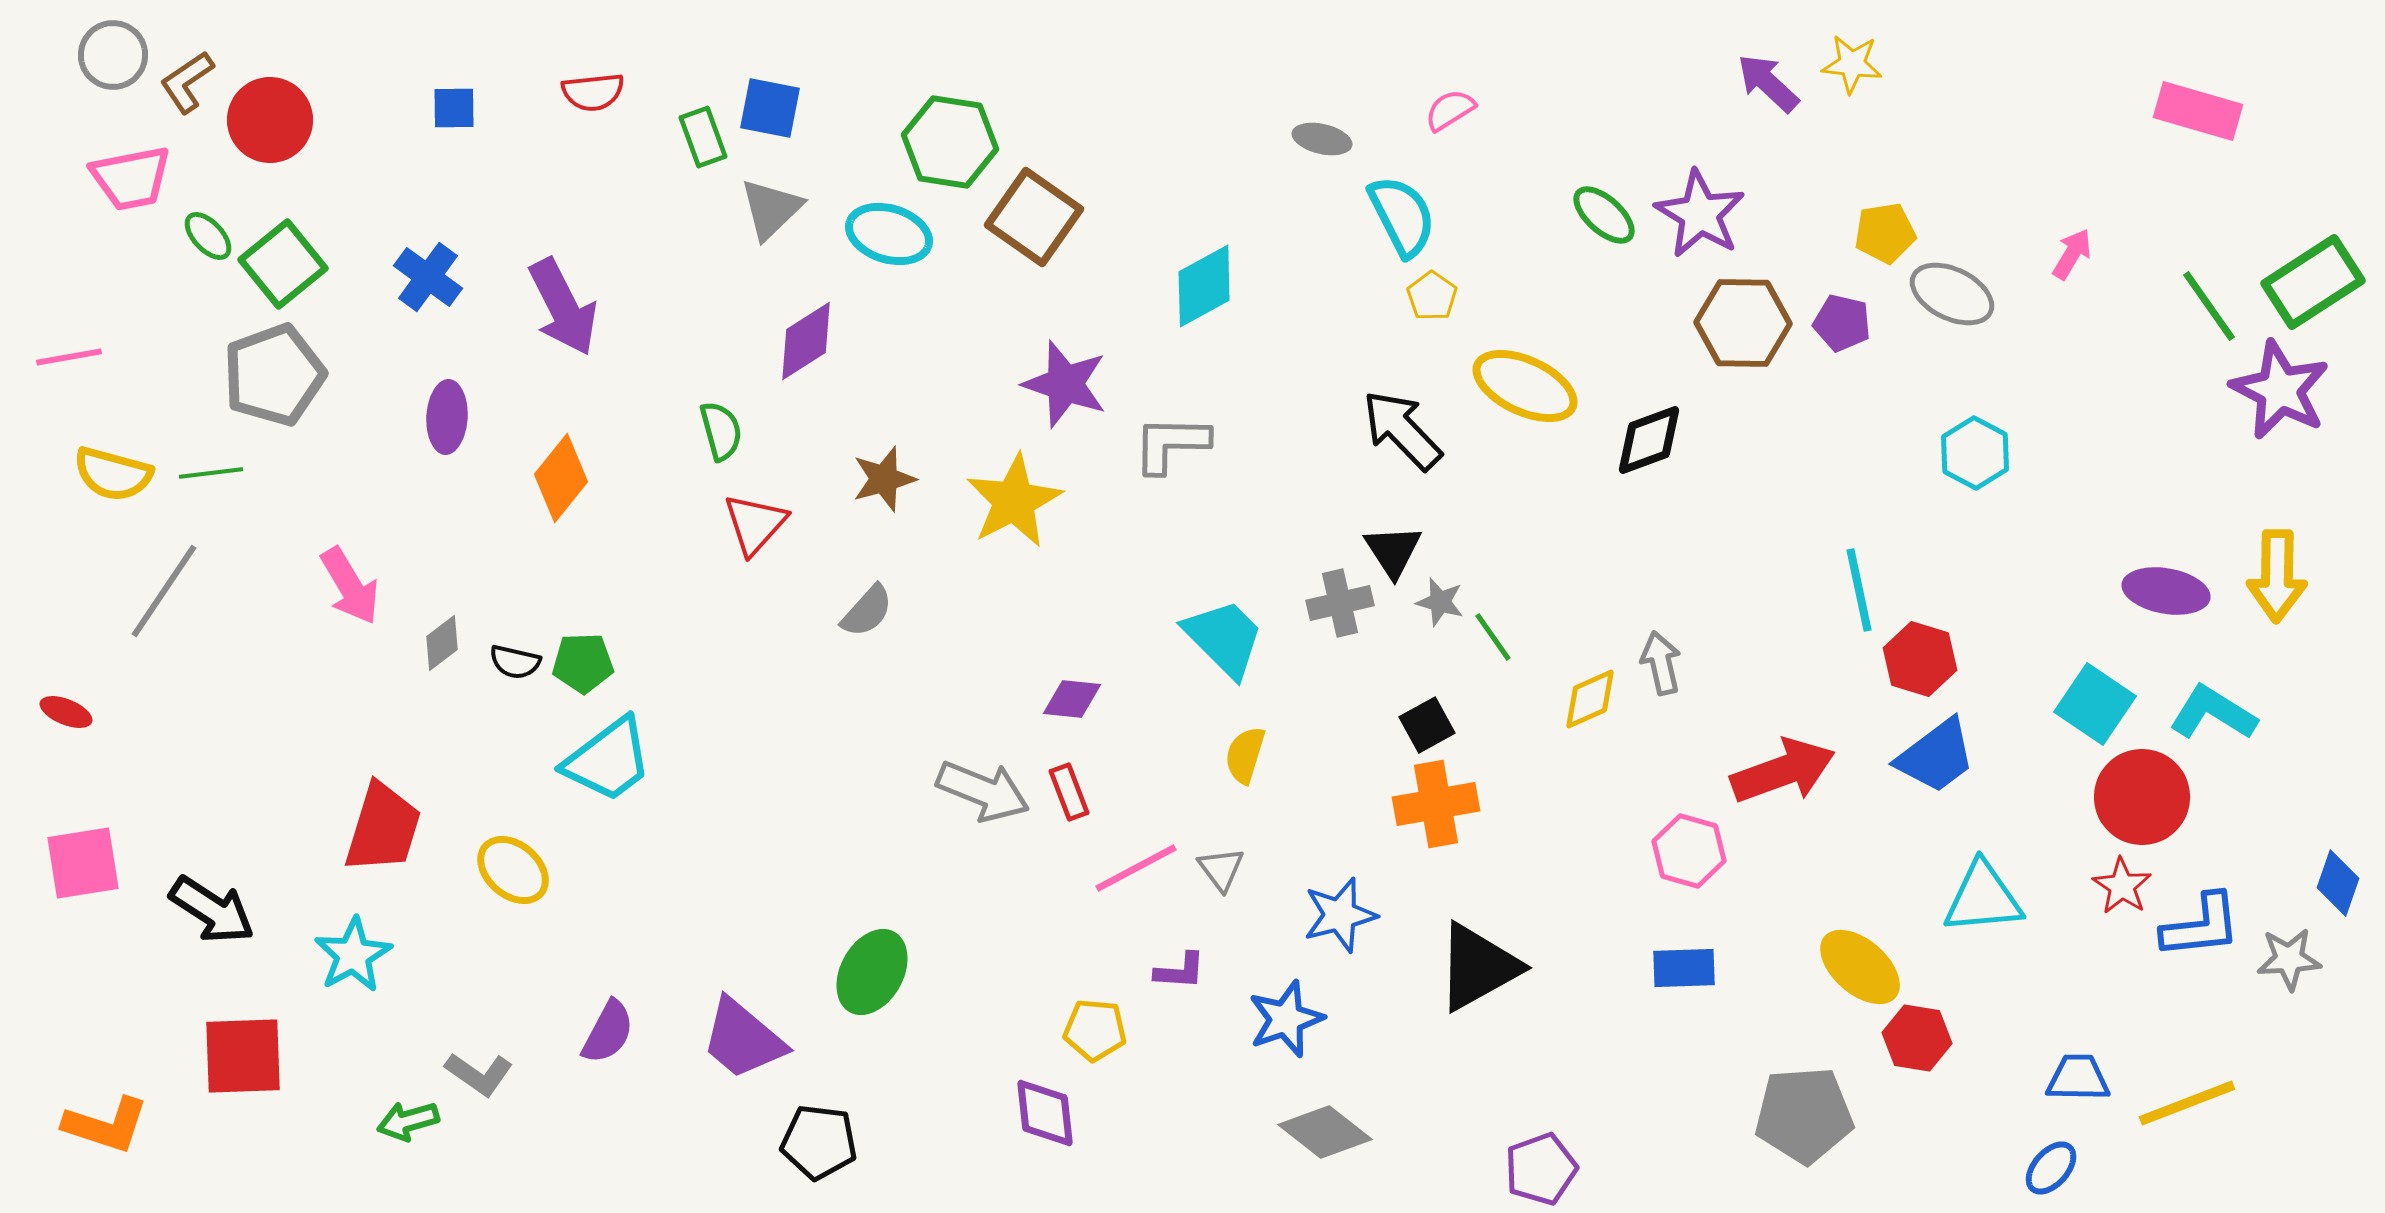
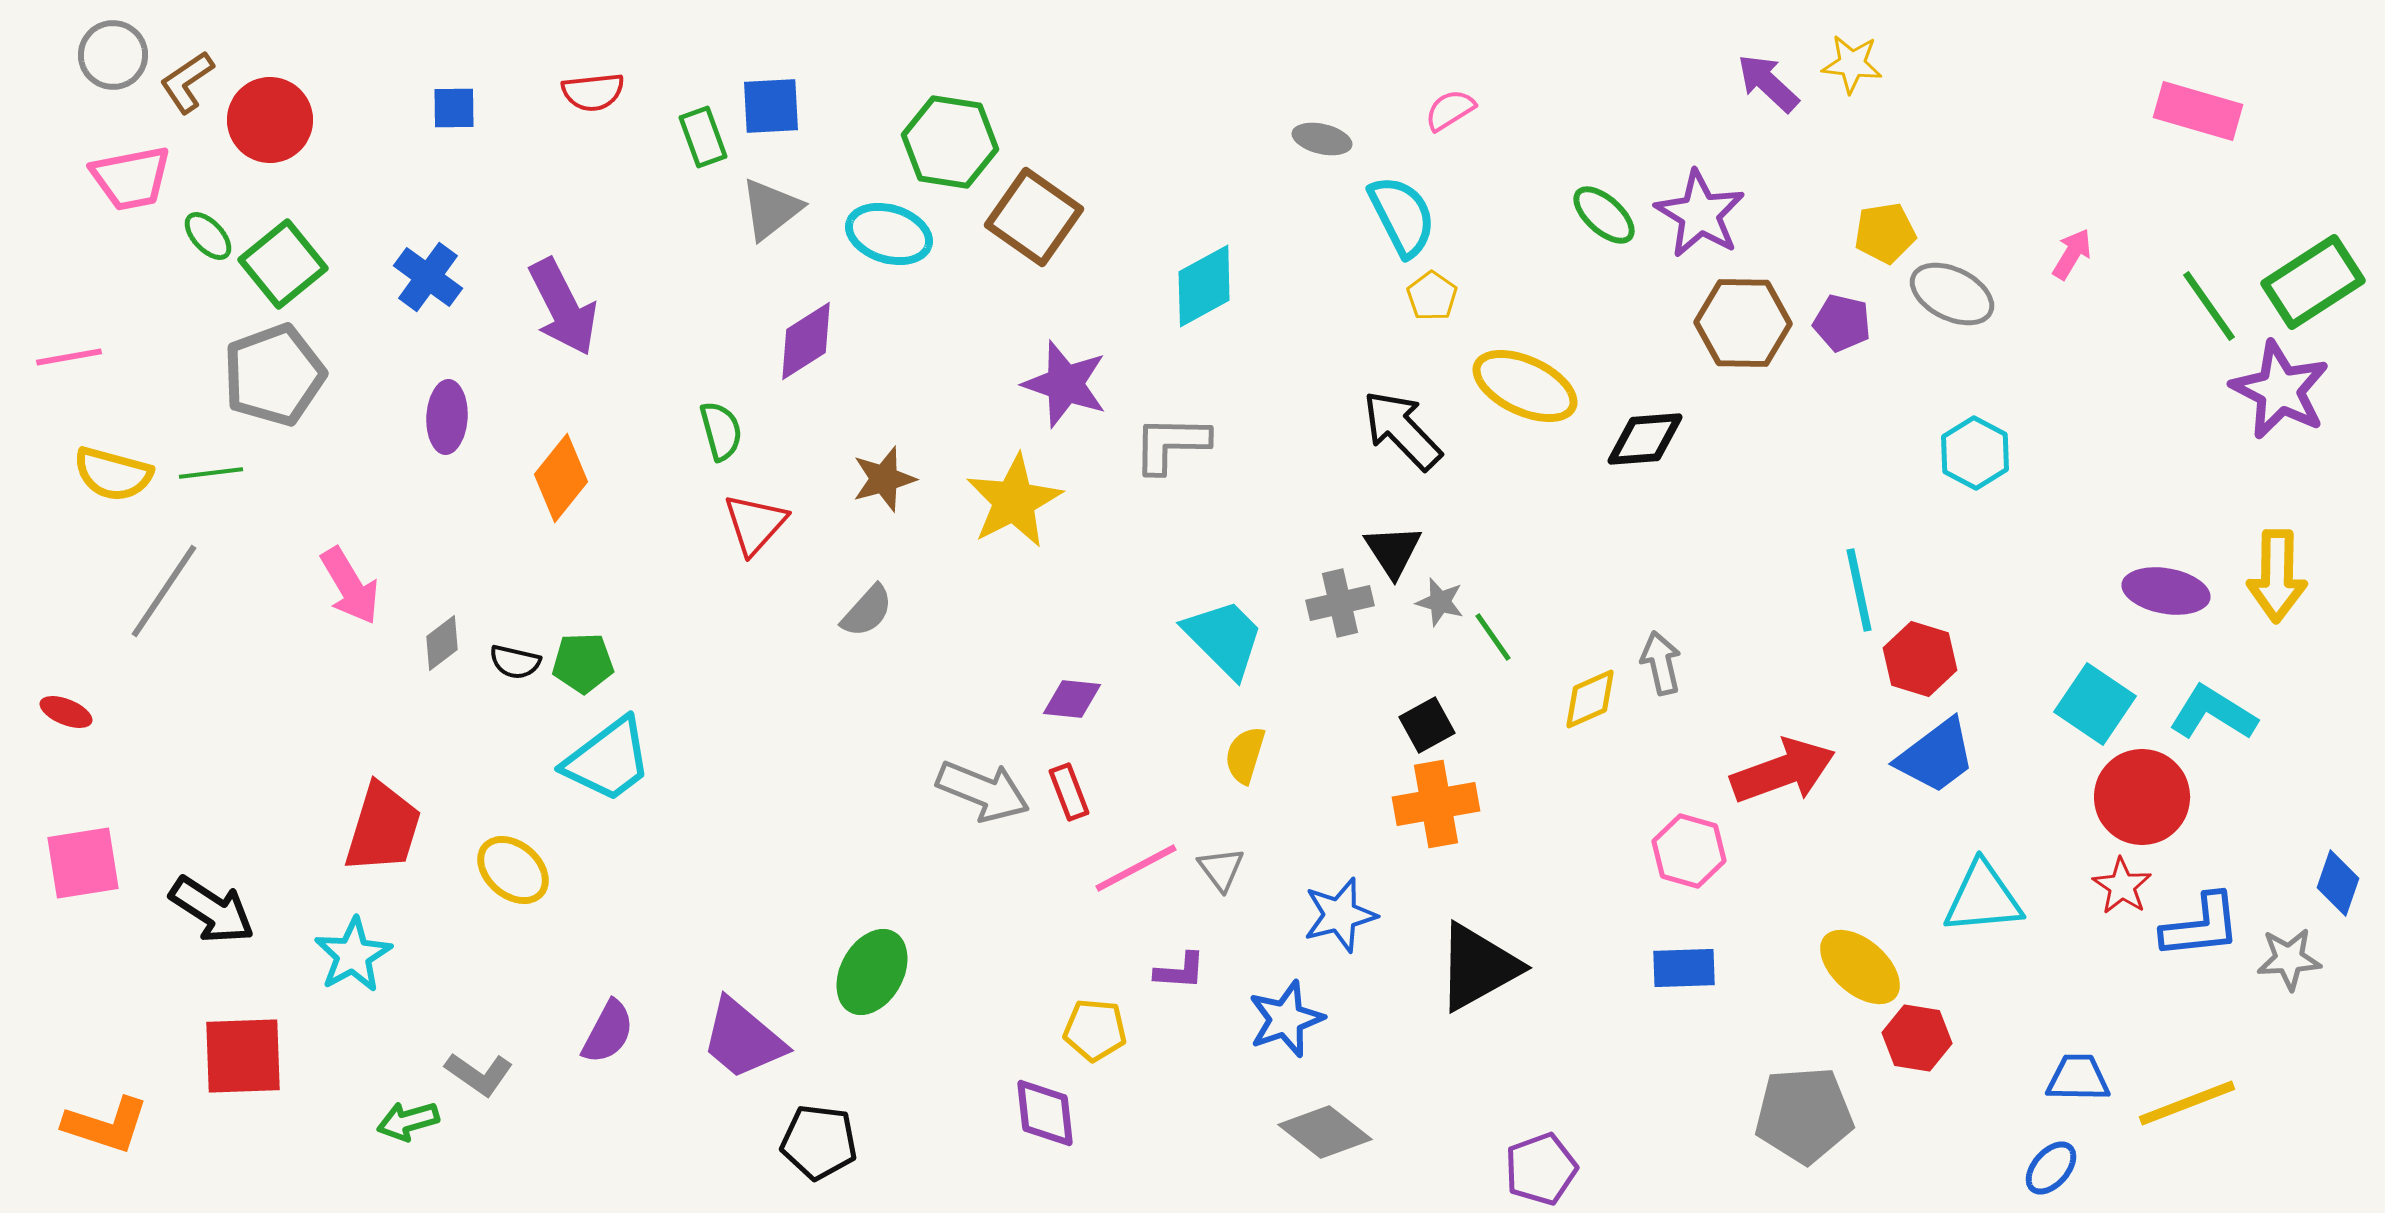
blue square at (770, 108): moved 1 px right, 2 px up; rotated 14 degrees counterclockwise
gray triangle at (771, 209): rotated 6 degrees clockwise
black diamond at (1649, 440): moved 4 px left, 1 px up; rotated 16 degrees clockwise
